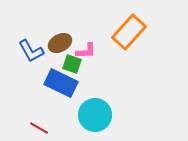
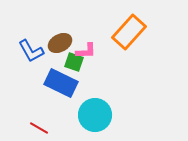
green square: moved 2 px right, 2 px up
